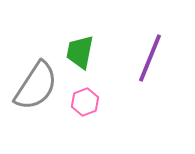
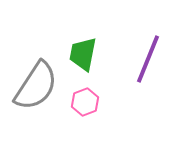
green trapezoid: moved 3 px right, 2 px down
purple line: moved 2 px left, 1 px down
